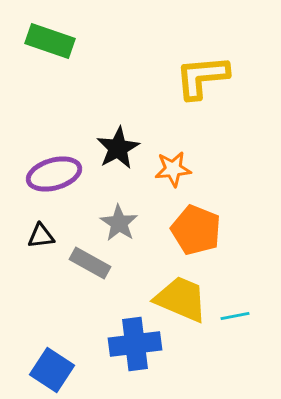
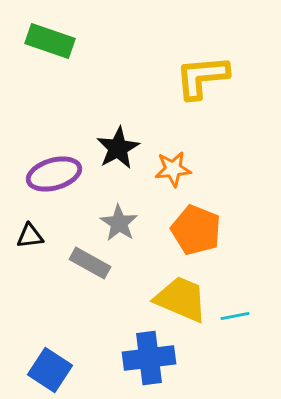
black triangle: moved 11 px left
blue cross: moved 14 px right, 14 px down
blue square: moved 2 px left
